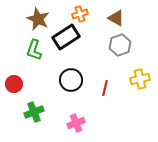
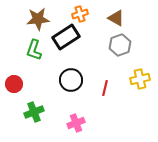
brown star: rotated 30 degrees counterclockwise
